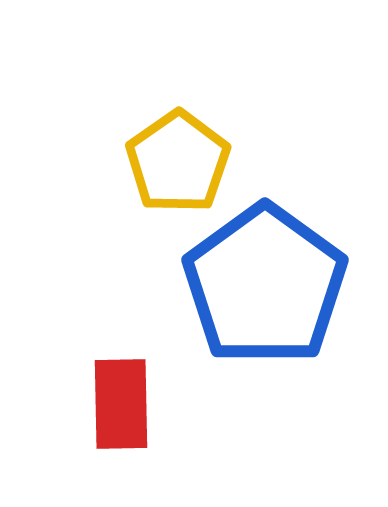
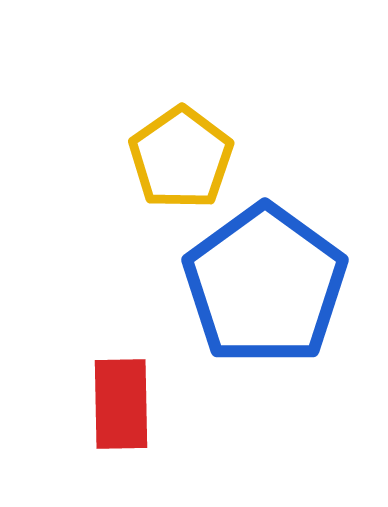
yellow pentagon: moved 3 px right, 4 px up
